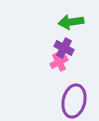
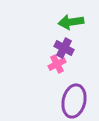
pink cross: moved 2 px left, 2 px down
